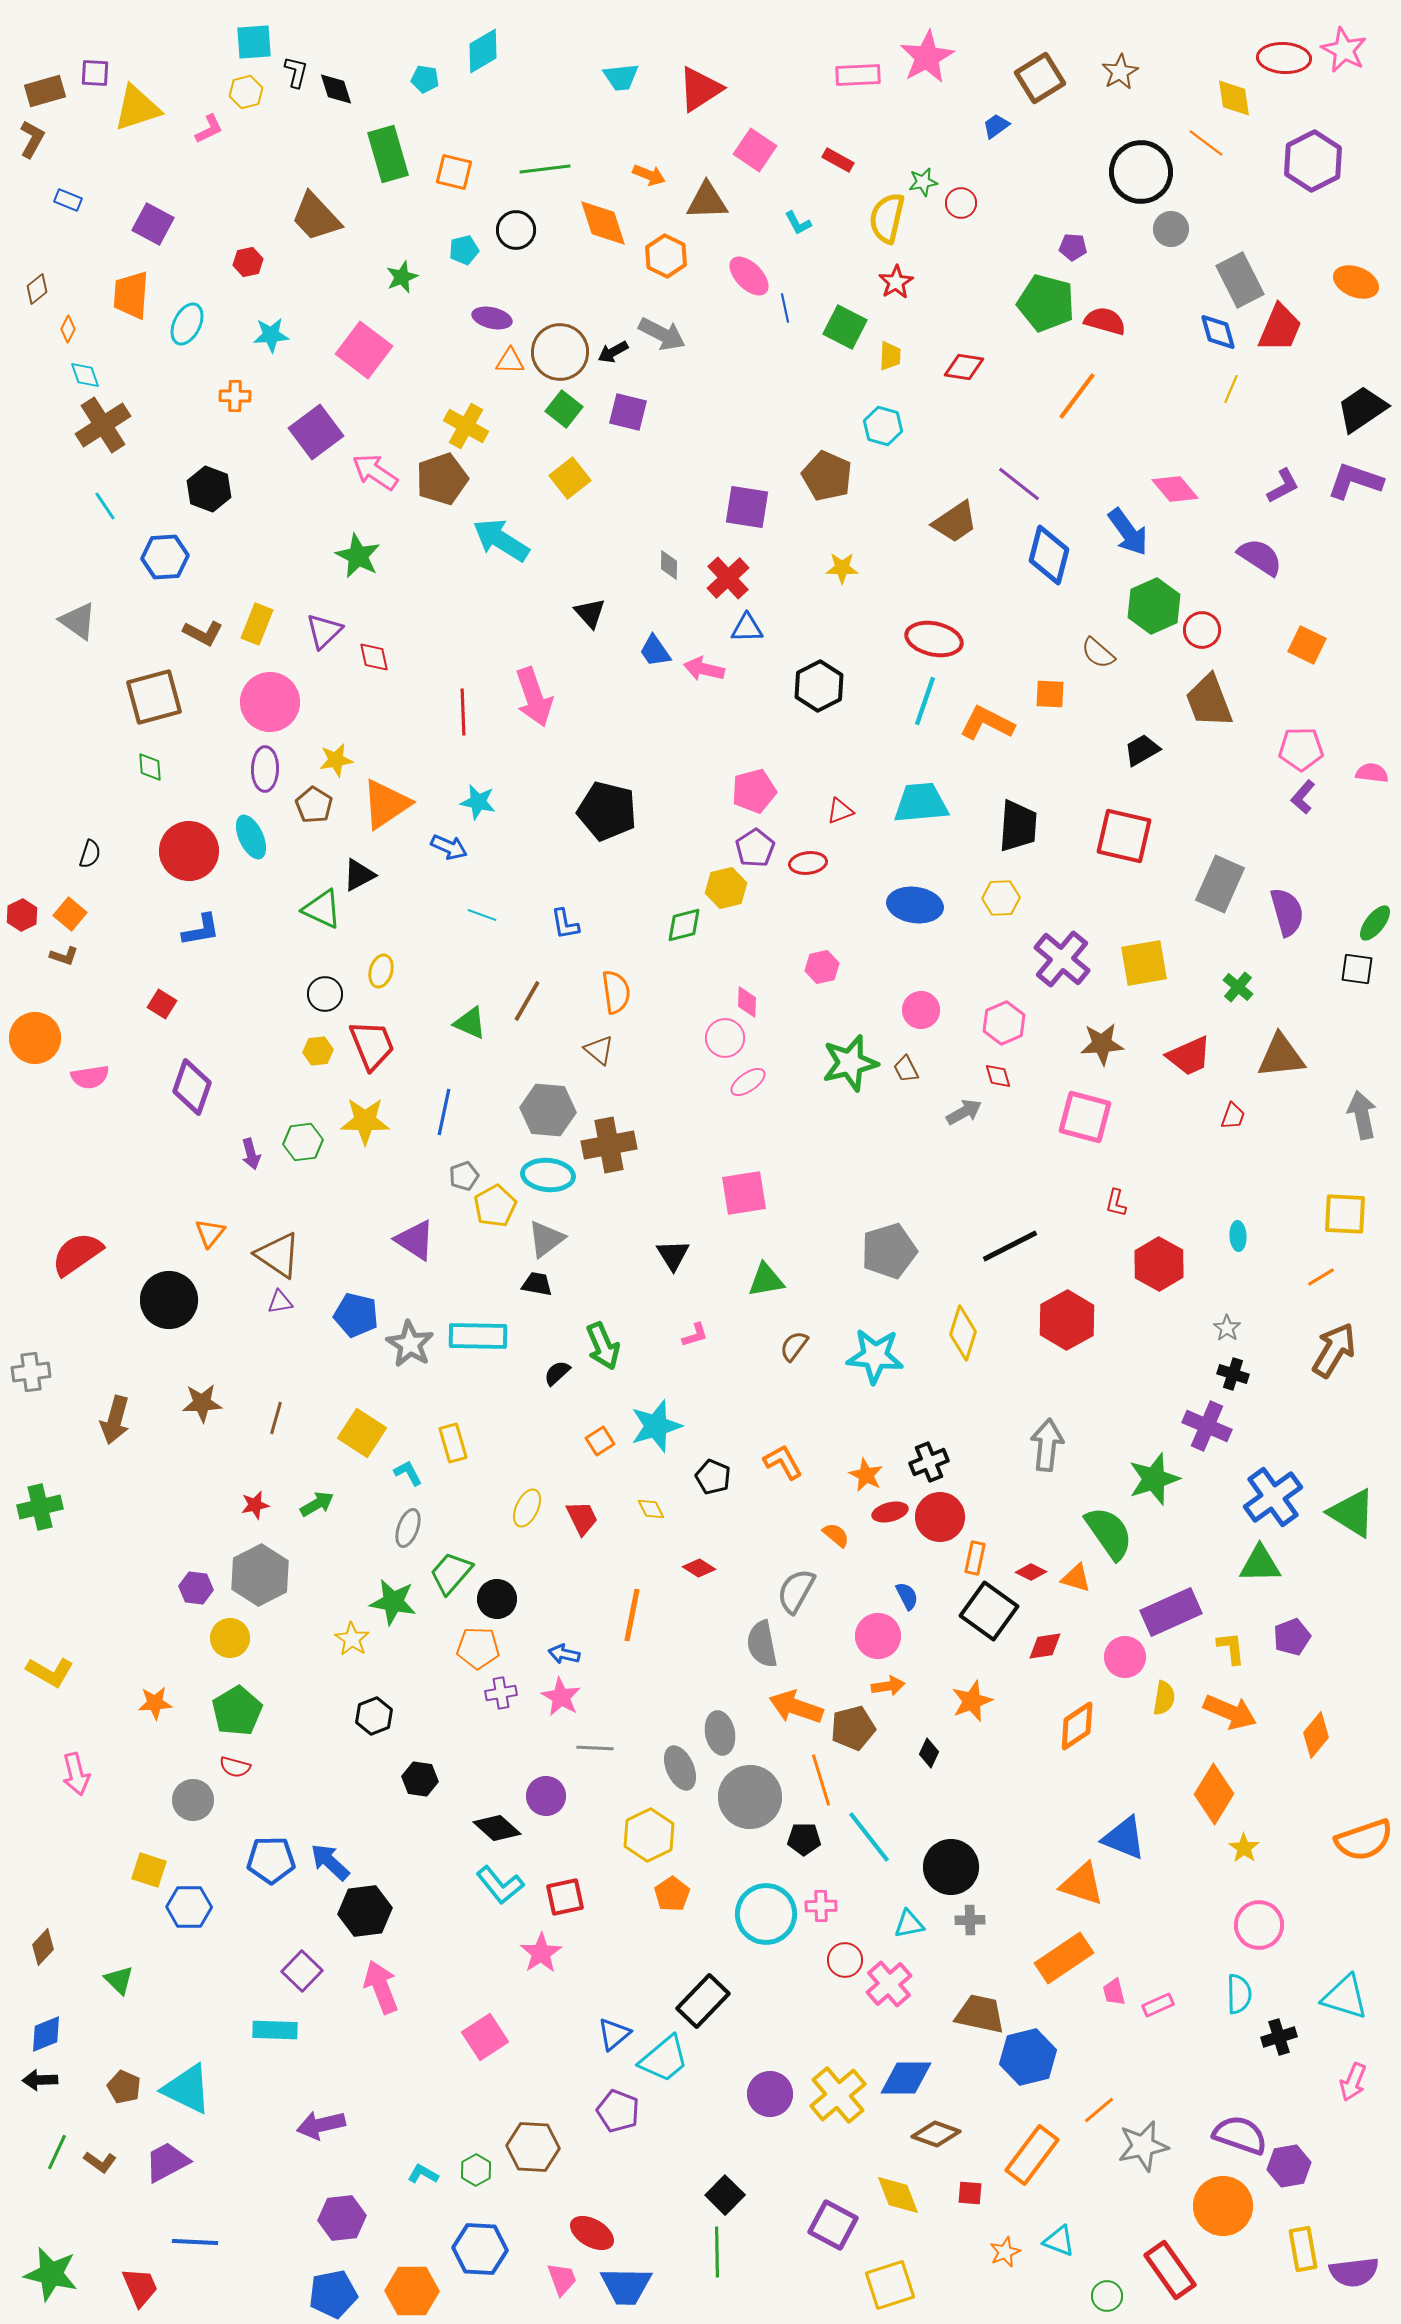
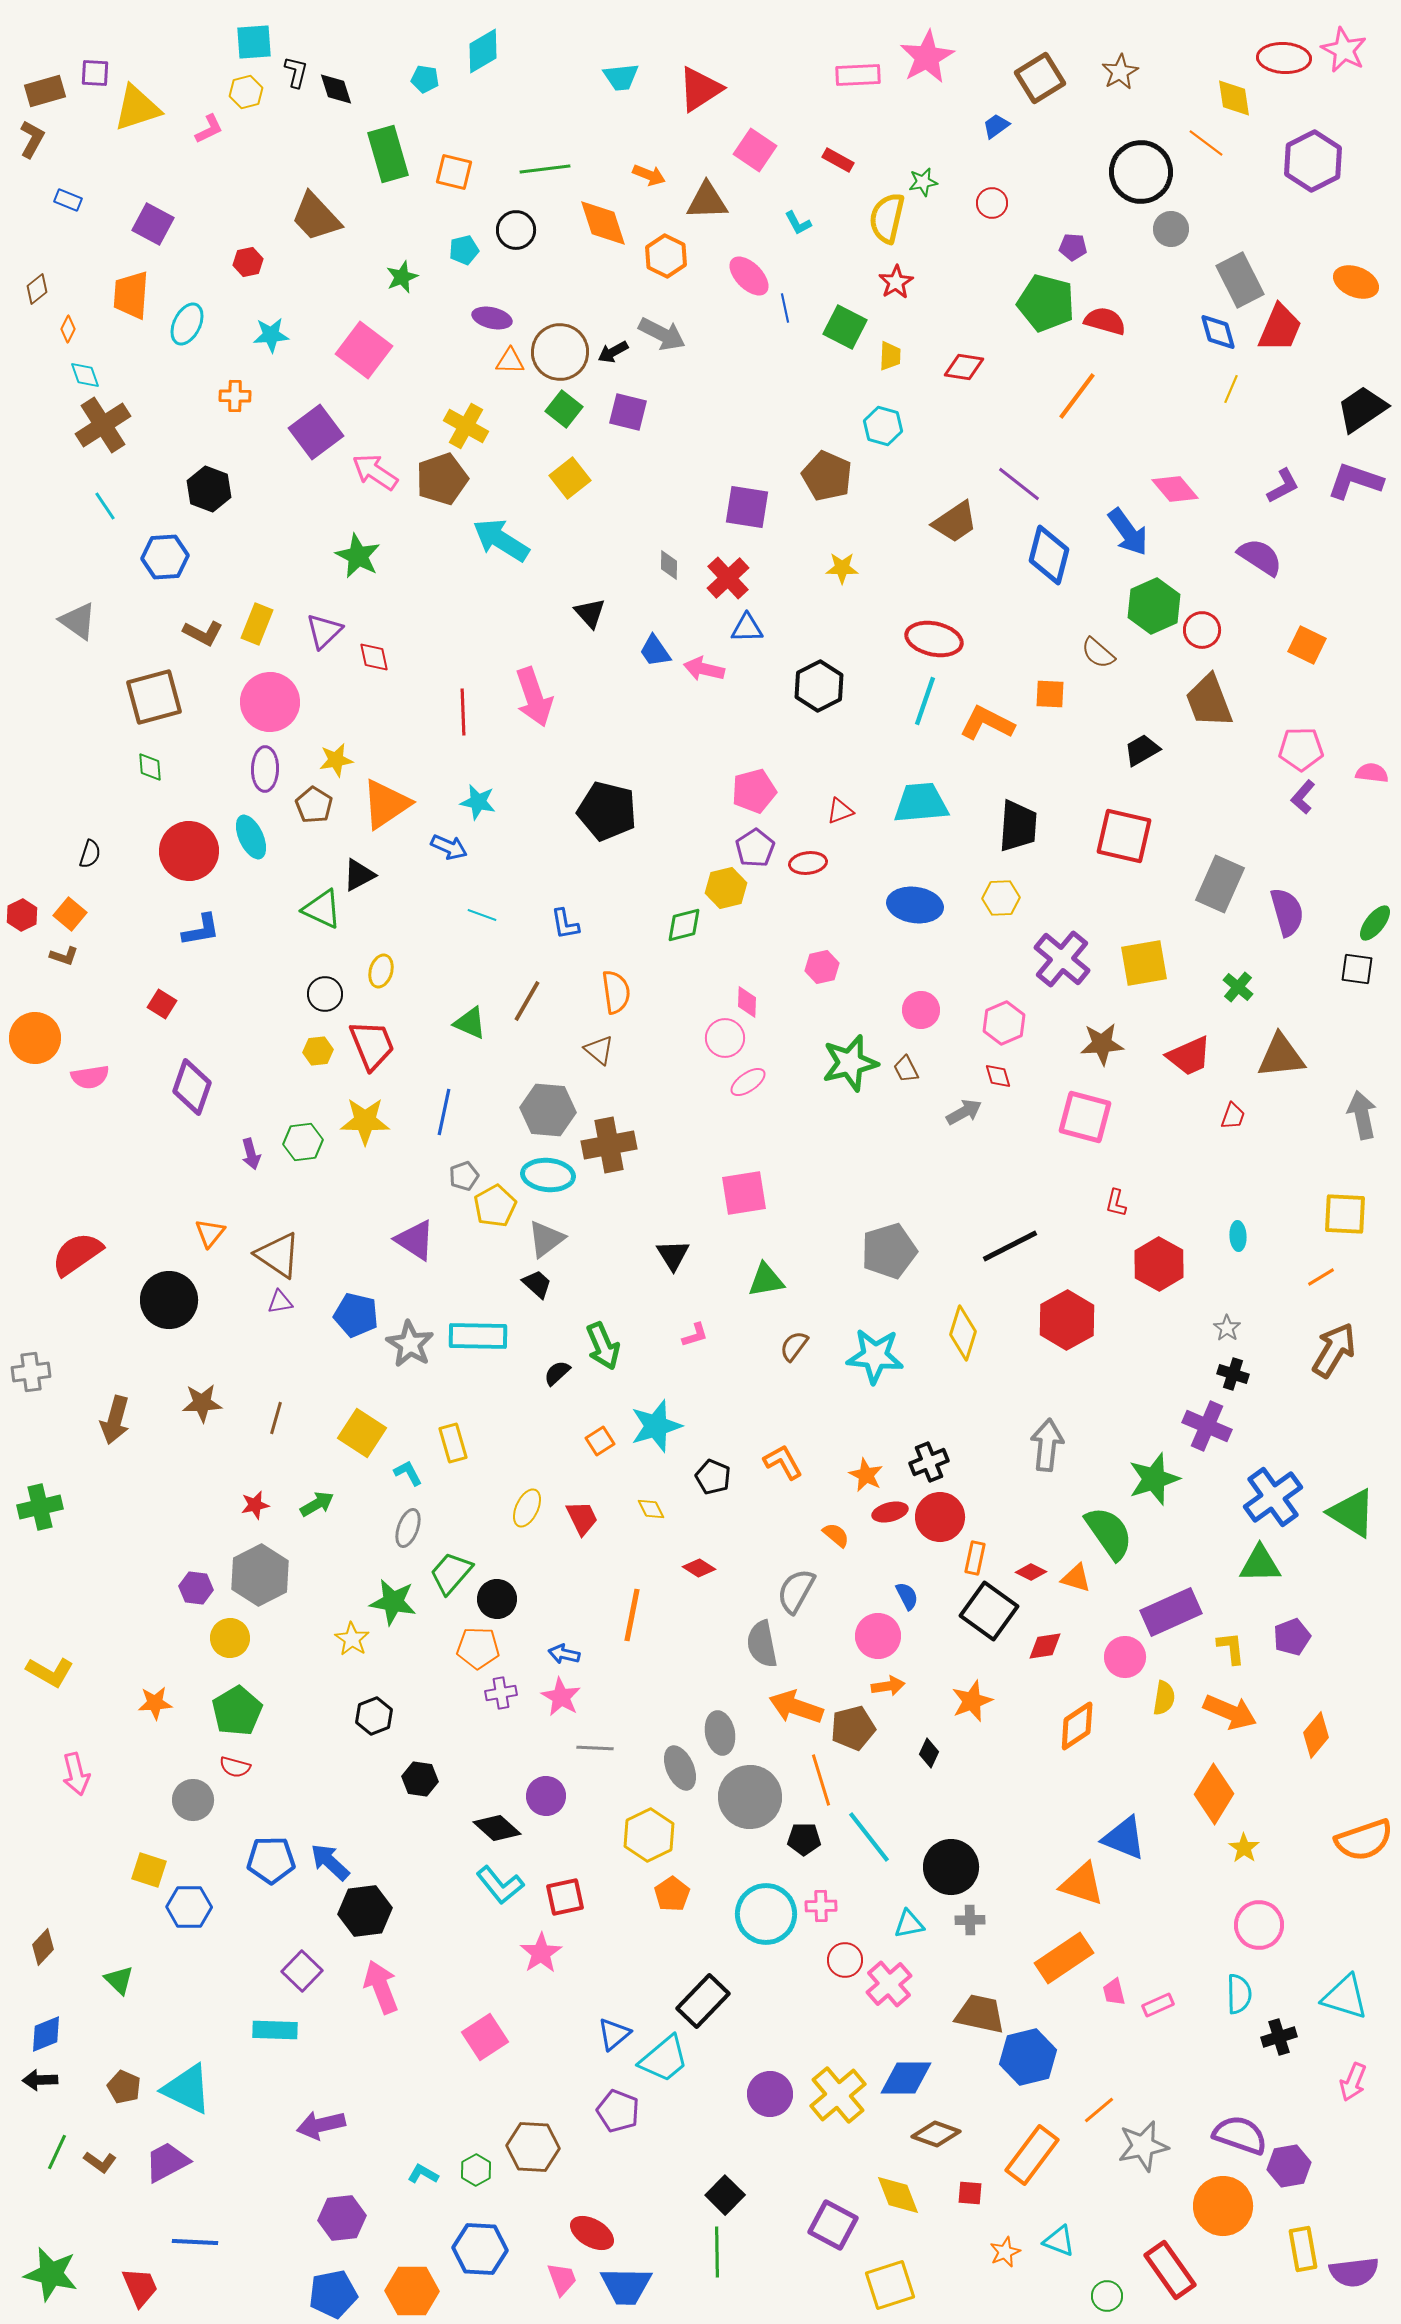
red circle at (961, 203): moved 31 px right
black trapezoid at (537, 1284): rotated 32 degrees clockwise
